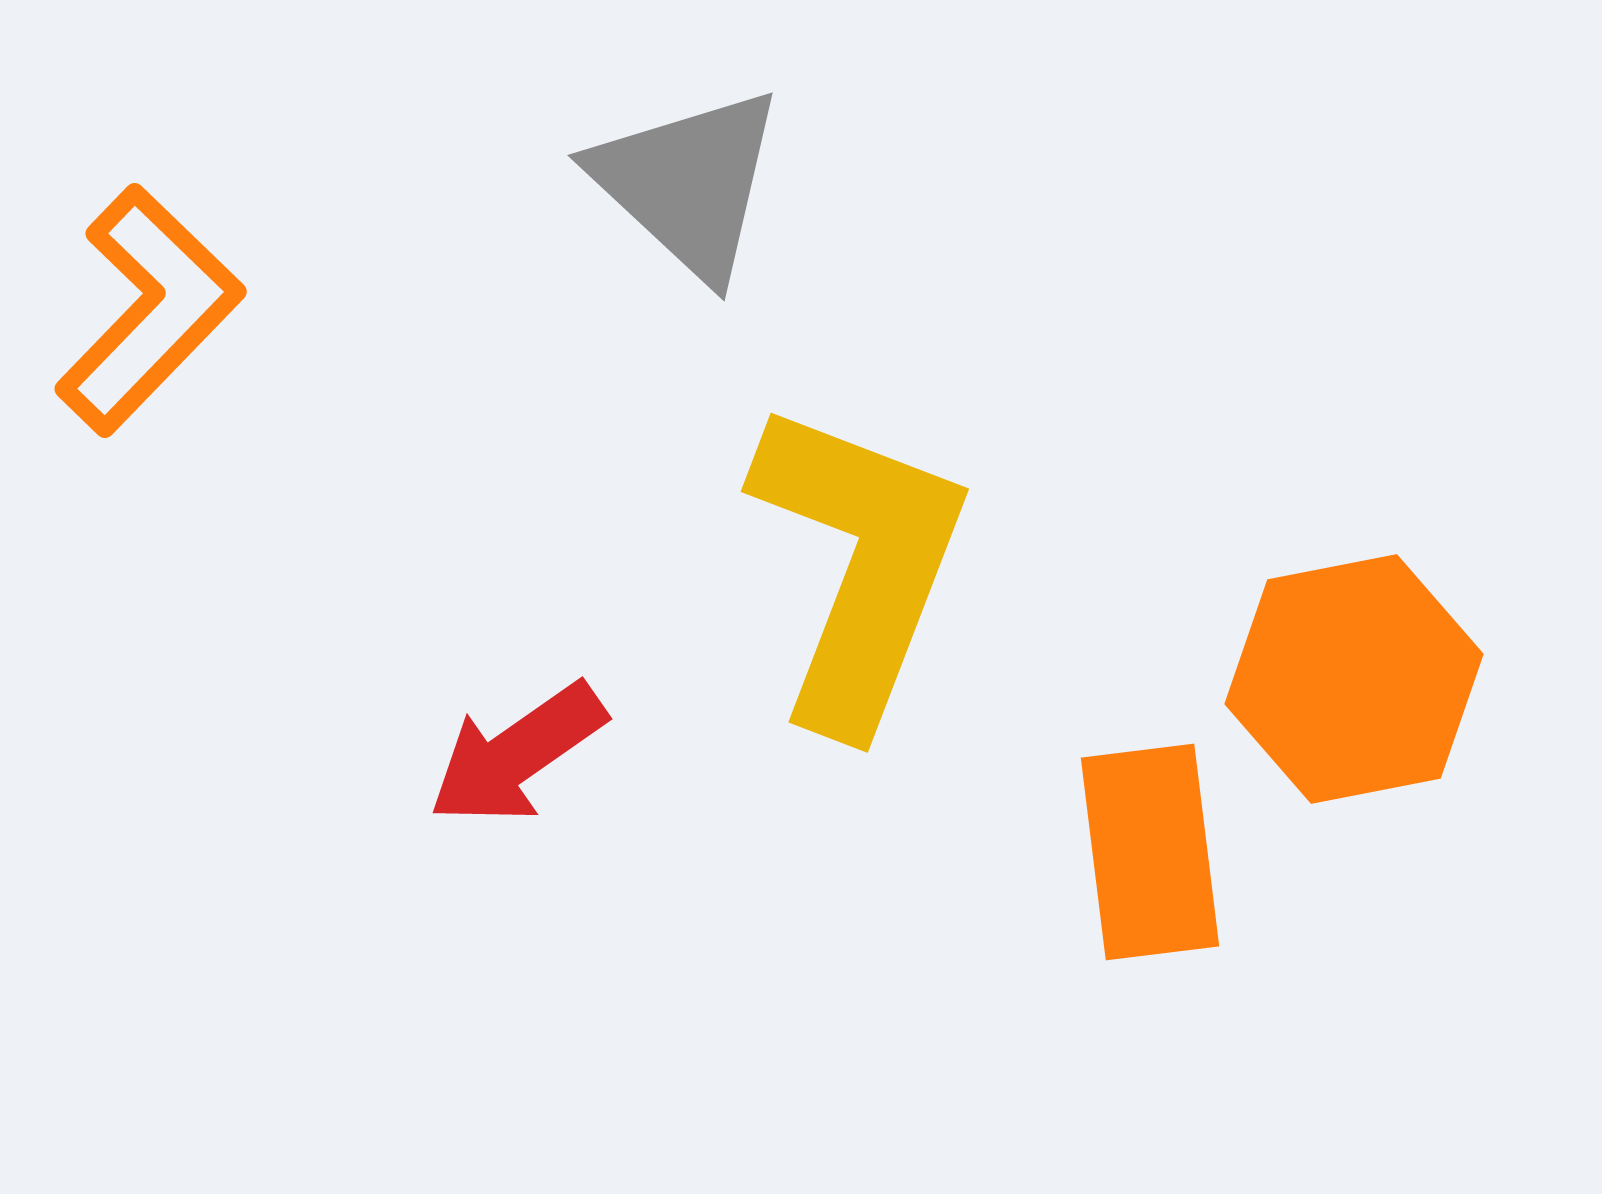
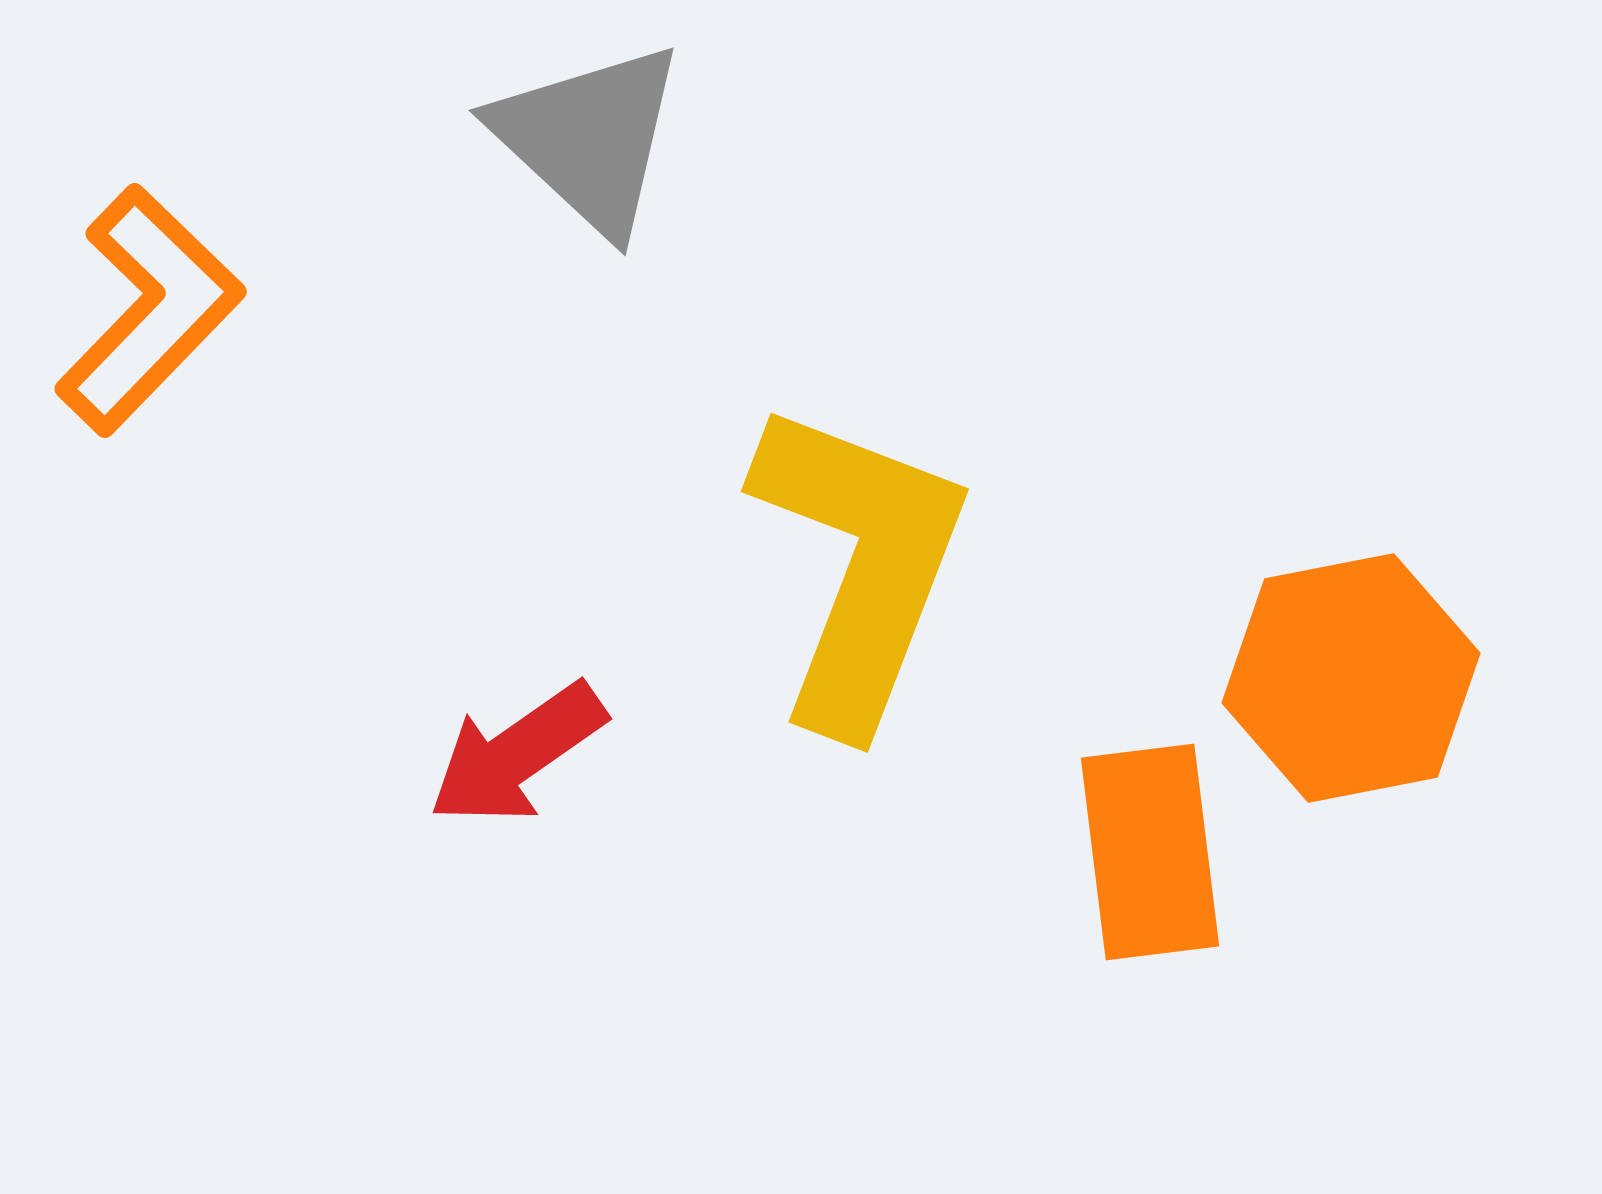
gray triangle: moved 99 px left, 45 px up
orange hexagon: moved 3 px left, 1 px up
